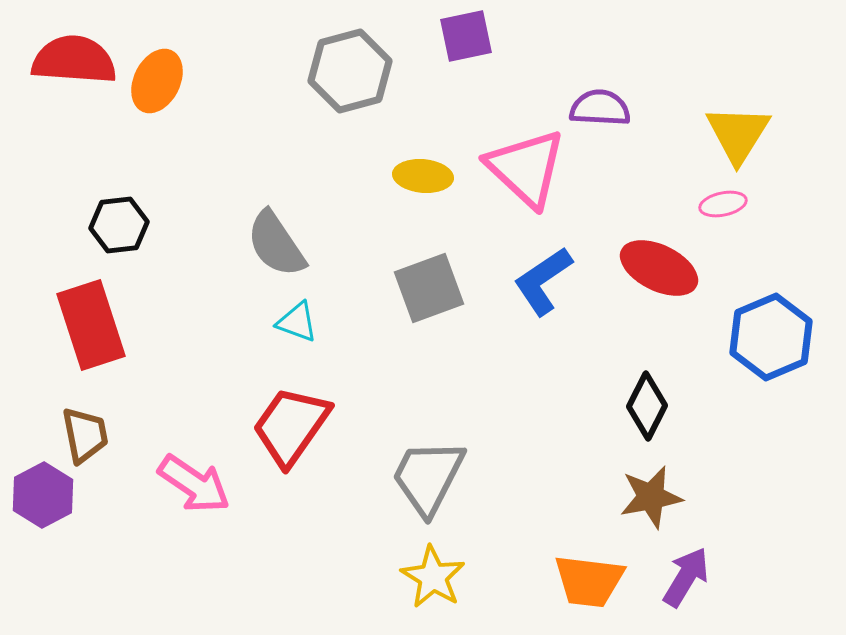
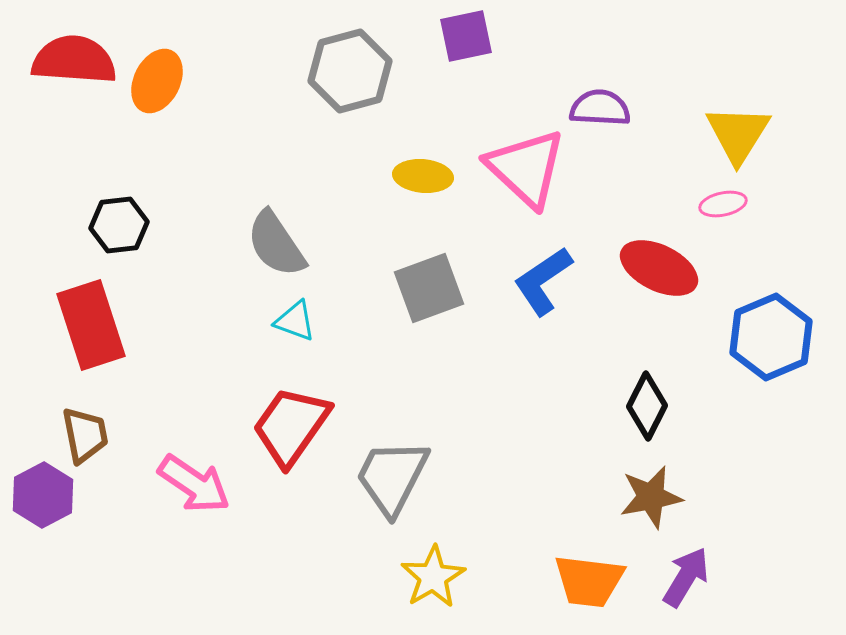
cyan triangle: moved 2 px left, 1 px up
gray trapezoid: moved 36 px left
yellow star: rotated 10 degrees clockwise
